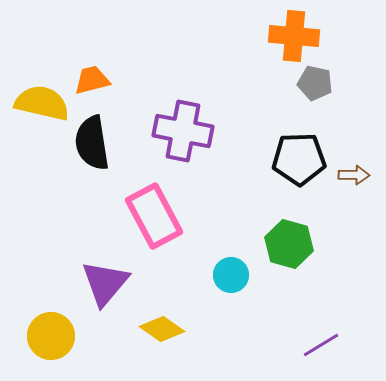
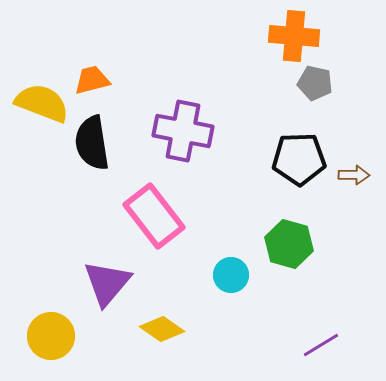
yellow semicircle: rotated 8 degrees clockwise
pink rectangle: rotated 10 degrees counterclockwise
purple triangle: moved 2 px right
